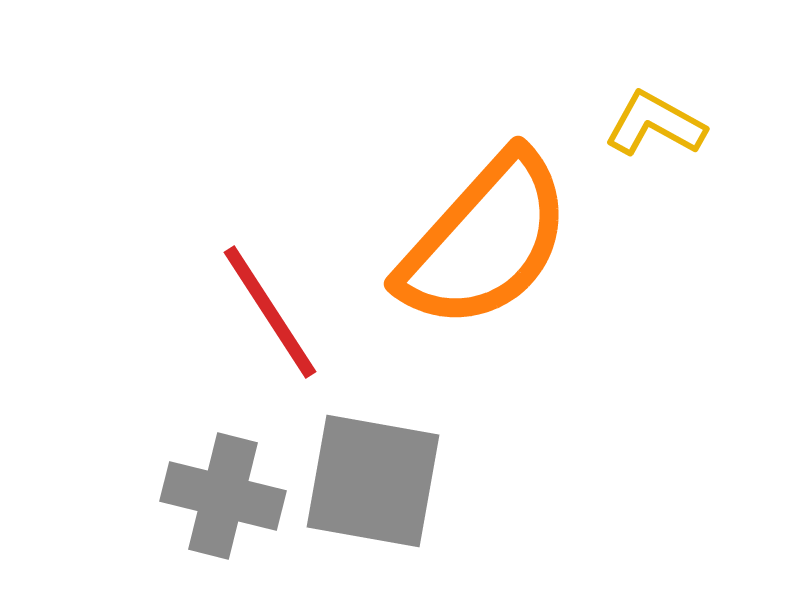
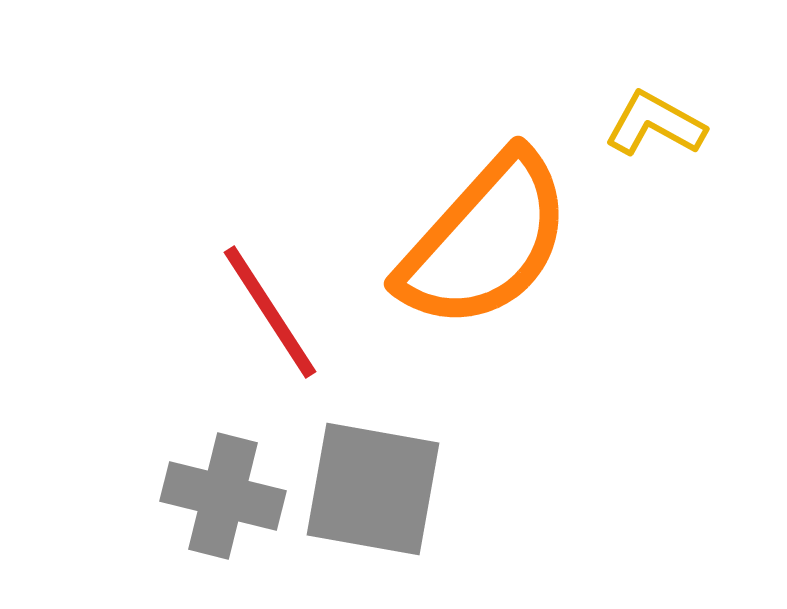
gray square: moved 8 px down
